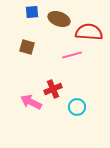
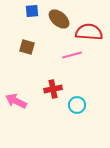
blue square: moved 1 px up
brown ellipse: rotated 20 degrees clockwise
red cross: rotated 12 degrees clockwise
pink arrow: moved 15 px left, 1 px up
cyan circle: moved 2 px up
